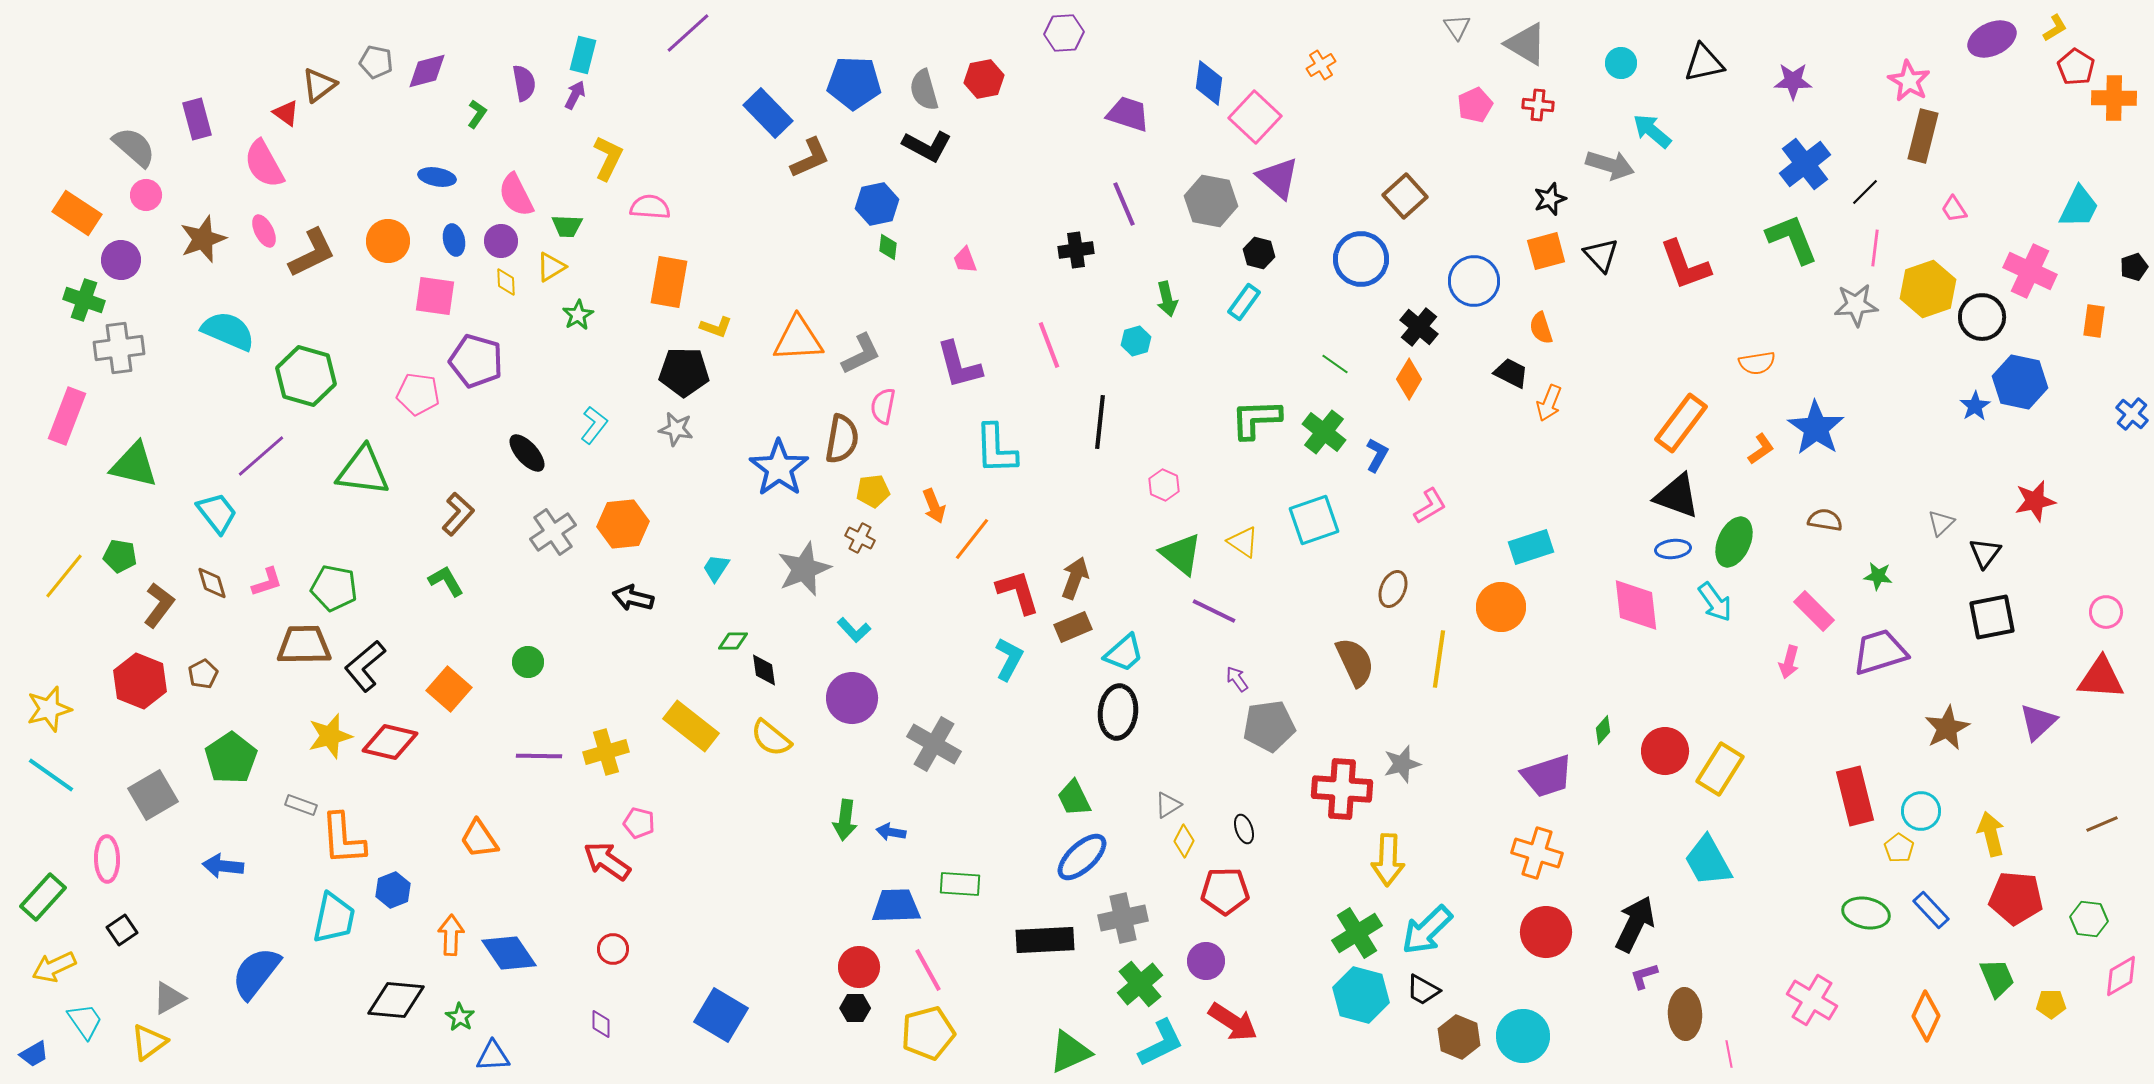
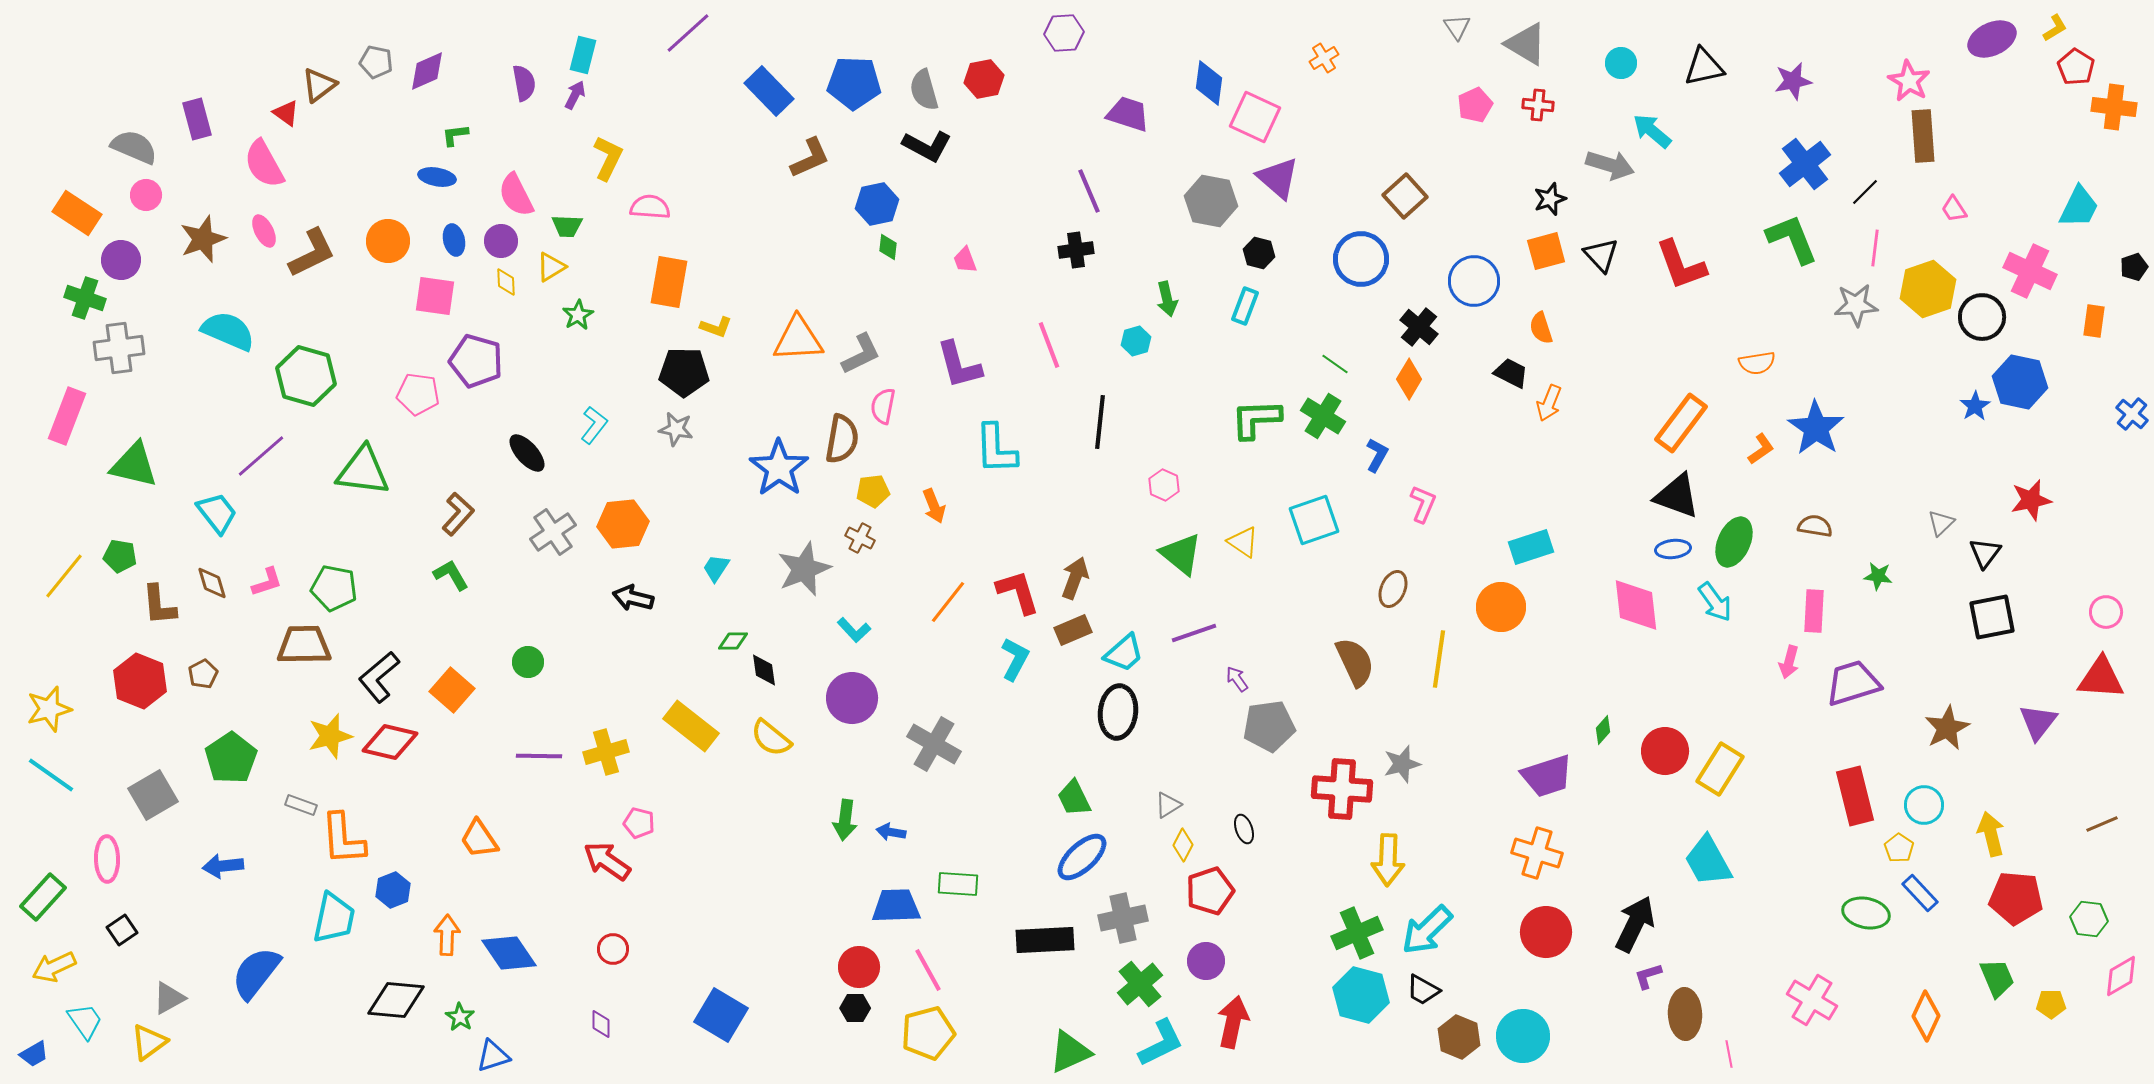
black triangle at (1704, 63): moved 4 px down
orange cross at (1321, 65): moved 3 px right, 7 px up
purple diamond at (427, 71): rotated 9 degrees counterclockwise
purple star at (1793, 81): rotated 12 degrees counterclockwise
orange cross at (2114, 98): moved 9 px down; rotated 6 degrees clockwise
blue rectangle at (768, 113): moved 1 px right, 22 px up
green L-shape at (477, 114): moved 22 px left, 21 px down; rotated 132 degrees counterclockwise
pink square at (1255, 117): rotated 18 degrees counterclockwise
brown rectangle at (1923, 136): rotated 18 degrees counterclockwise
gray semicircle at (134, 147): rotated 18 degrees counterclockwise
purple line at (1124, 204): moved 35 px left, 13 px up
red L-shape at (1685, 265): moved 4 px left
green cross at (84, 300): moved 1 px right, 2 px up
cyan rectangle at (1244, 302): moved 1 px right, 4 px down; rotated 15 degrees counterclockwise
green cross at (1324, 432): moved 1 px left, 16 px up; rotated 6 degrees counterclockwise
red star at (2035, 501): moved 4 px left, 1 px up
pink L-shape at (1430, 506): moved 7 px left, 2 px up; rotated 36 degrees counterclockwise
brown semicircle at (1825, 520): moved 10 px left, 6 px down
orange line at (972, 539): moved 24 px left, 63 px down
green L-shape at (446, 581): moved 5 px right, 6 px up
brown L-shape at (159, 605): rotated 138 degrees clockwise
purple line at (1214, 611): moved 20 px left, 22 px down; rotated 45 degrees counterclockwise
pink rectangle at (1814, 611): rotated 48 degrees clockwise
brown rectangle at (1073, 627): moved 3 px down
purple trapezoid at (1880, 652): moved 27 px left, 31 px down
cyan L-shape at (1009, 659): moved 6 px right
black L-shape at (365, 666): moved 14 px right, 11 px down
orange square at (449, 689): moved 3 px right, 1 px down
purple triangle at (2038, 722): rotated 9 degrees counterclockwise
cyan circle at (1921, 811): moved 3 px right, 6 px up
yellow diamond at (1184, 841): moved 1 px left, 4 px down
blue arrow at (223, 866): rotated 12 degrees counterclockwise
green rectangle at (960, 884): moved 2 px left
red pentagon at (1225, 891): moved 15 px left; rotated 18 degrees counterclockwise
blue rectangle at (1931, 910): moved 11 px left, 17 px up
green cross at (1357, 933): rotated 9 degrees clockwise
orange arrow at (451, 935): moved 4 px left
purple L-shape at (1644, 976): moved 4 px right
red arrow at (1233, 1022): rotated 111 degrees counterclockwise
blue triangle at (493, 1056): rotated 15 degrees counterclockwise
